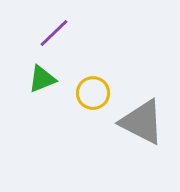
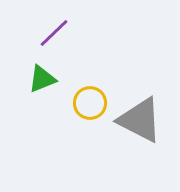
yellow circle: moved 3 px left, 10 px down
gray triangle: moved 2 px left, 2 px up
